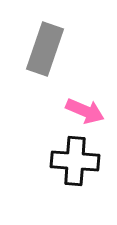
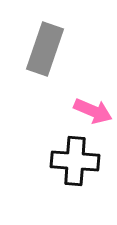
pink arrow: moved 8 px right
